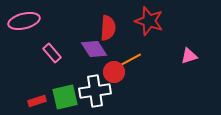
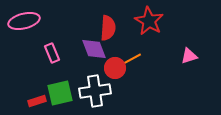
red star: rotated 12 degrees clockwise
purple diamond: rotated 12 degrees clockwise
pink rectangle: rotated 18 degrees clockwise
red circle: moved 1 px right, 4 px up
green square: moved 5 px left, 4 px up
